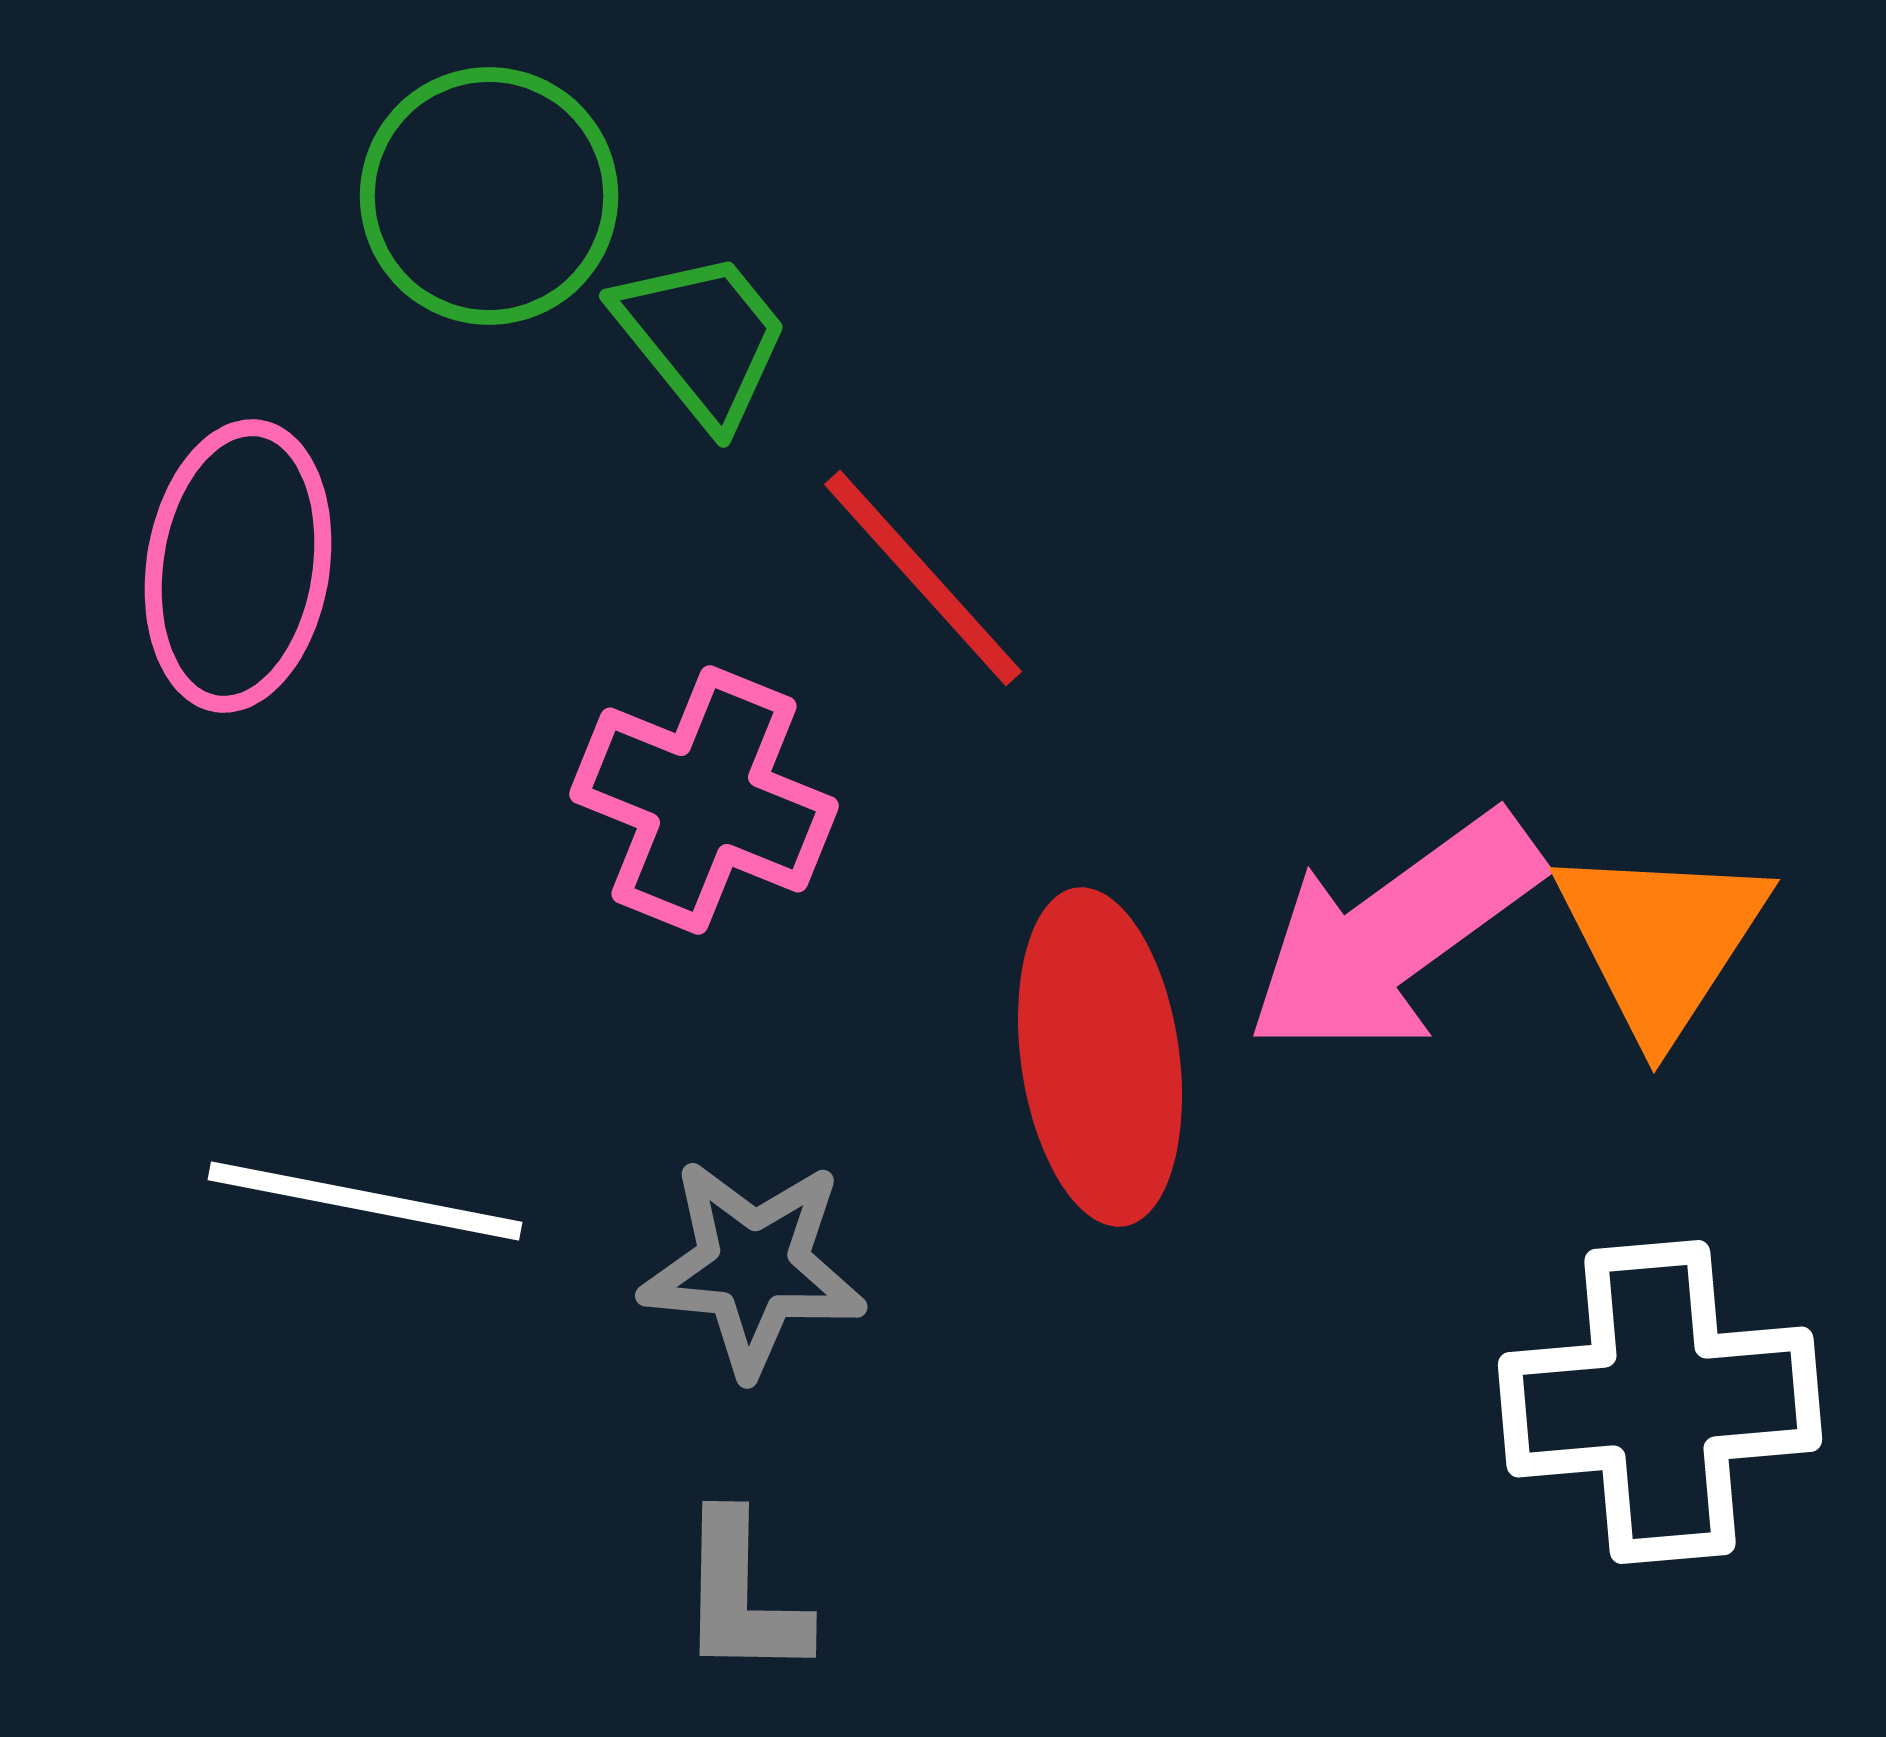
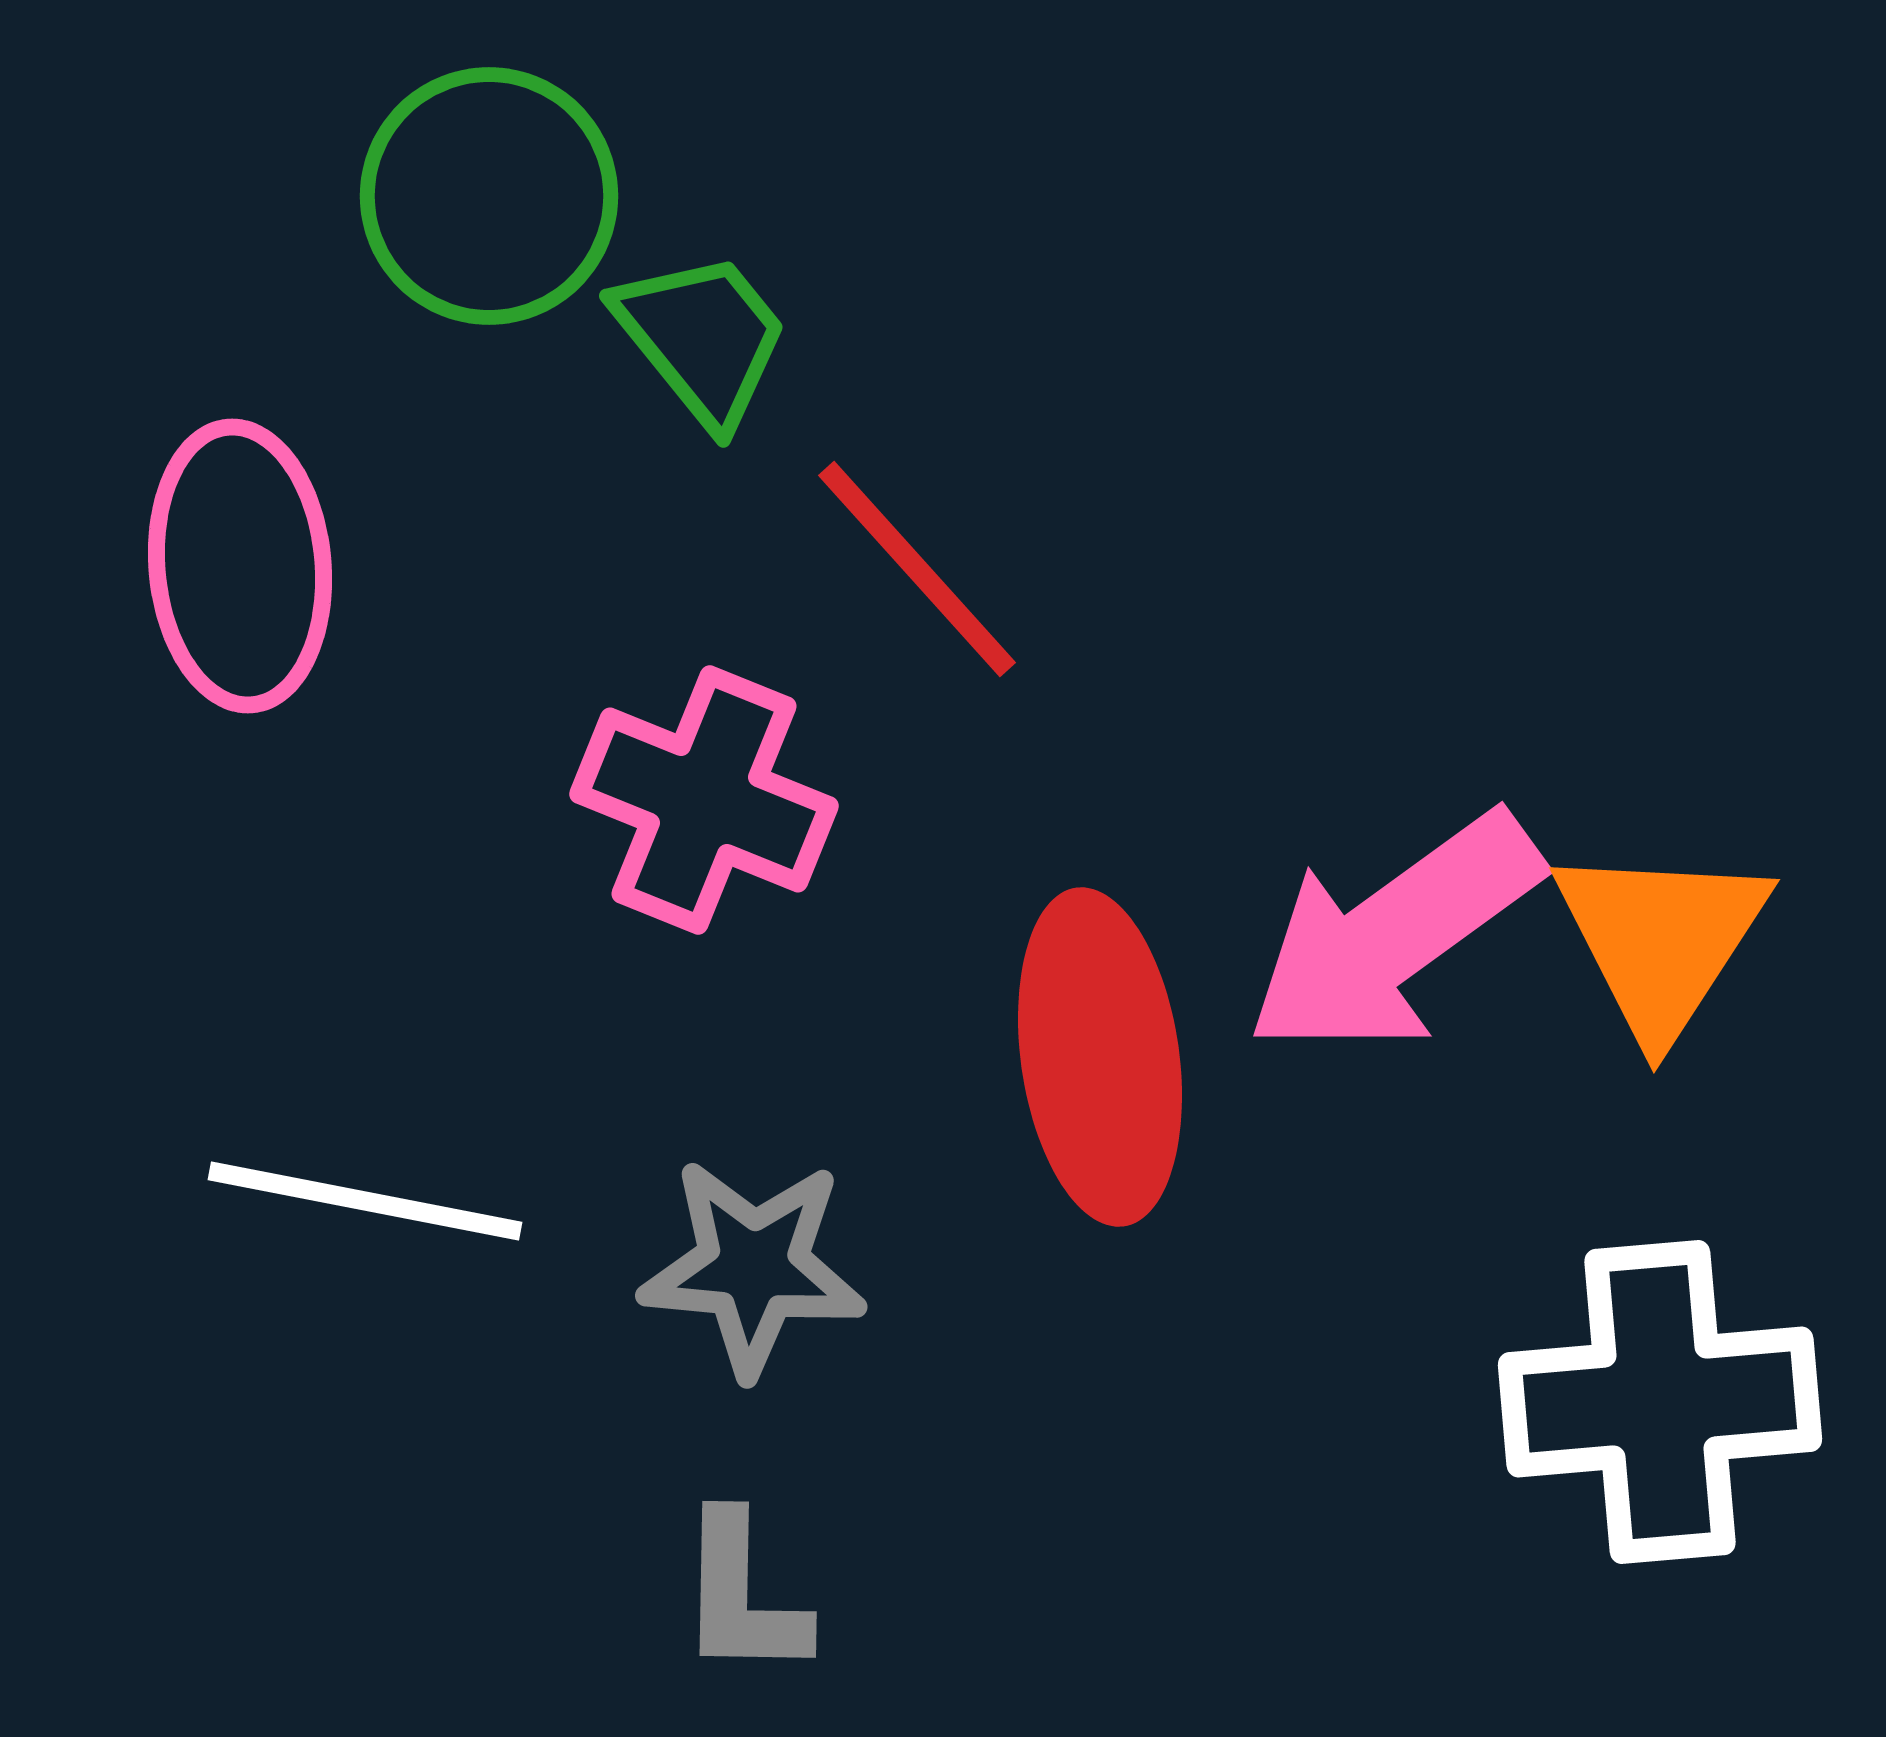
pink ellipse: moved 2 px right; rotated 14 degrees counterclockwise
red line: moved 6 px left, 9 px up
